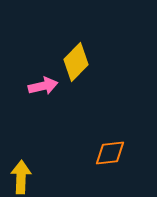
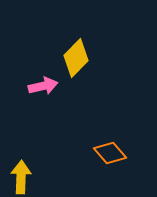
yellow diamond: moved 4 px up
orange diamond: rotated 56 degrees clockwise
